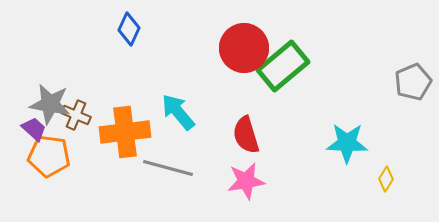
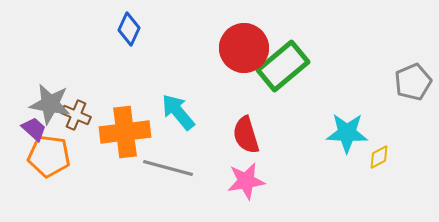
cyan star: moved 10 px up
yellow diamond: moved 7 px left, 22 px up; rotated 30 degrees clockwise
